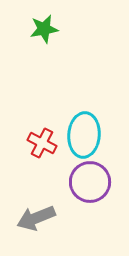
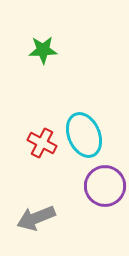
green star: moved 1 px left, 21 px down; rotated 8 degrees clockwise
cyan ellipse: rotated 27 degrees counterclockwise
purple circle: moved 15 px right, 4 px down
